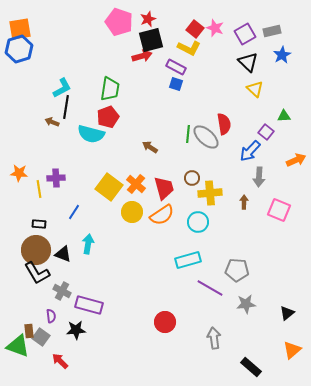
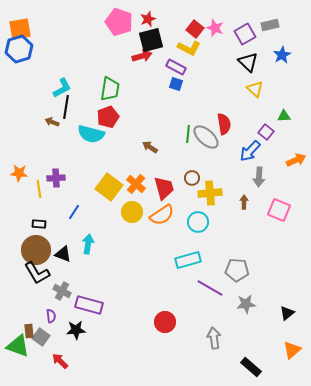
gray rectangle at (272, 31): moved 2 px left, 6 px up
